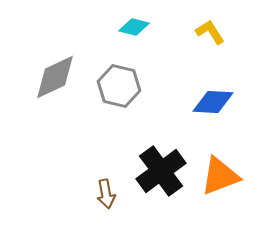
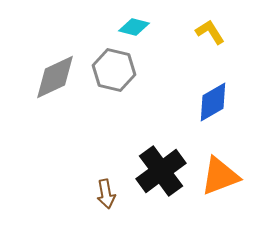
gray hexagon: moved 5 px left, 16 px up
blue diamond: rotated 33 degrees counterclockwise
